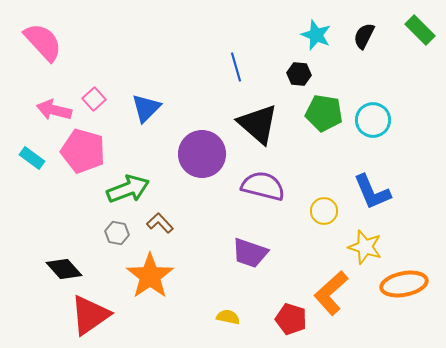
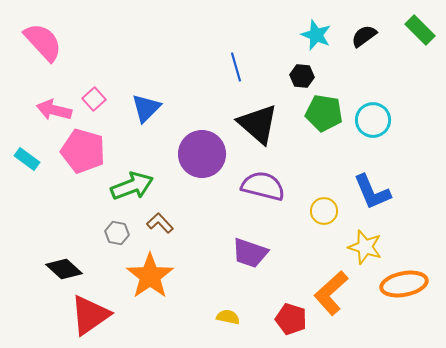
black semicircle: rotated 28 degrees clockwise
black hexagon: moved 3 px right, 2 px down
cyan rectangle: moved 5 px left, 1 px down
green arrow: moved 4 px right, 3 px up
black diamond: rotated 6 degrees counterclockwise
